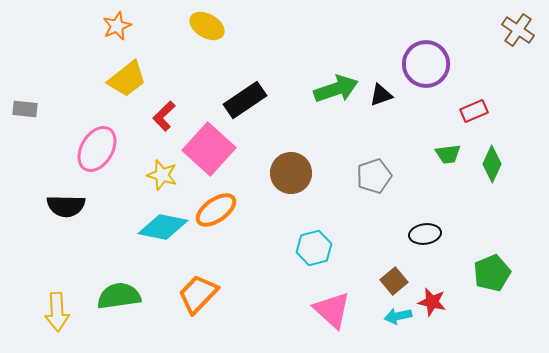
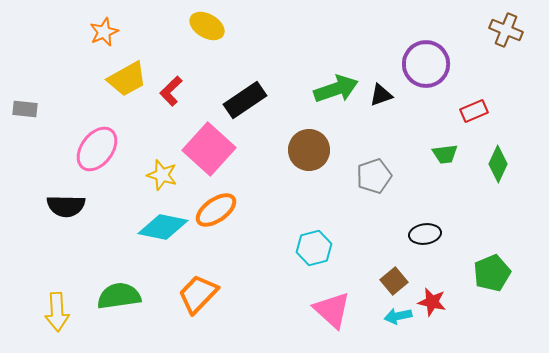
orange star: moved 13 px left, 6 px down
brown cross: moved 12 px left; rotated 12 degrees counterclockwise
yellow trapezoid: rotated 9 degrees clockwise
red L-shape: moved 7 px right, 25 px up
pink ellipse: rotated 6 degrees clockwise
green trapezoid: moved 3 px left
green diamond: moved 6 px right
brown circle: moved 18 px right, 23 px up
